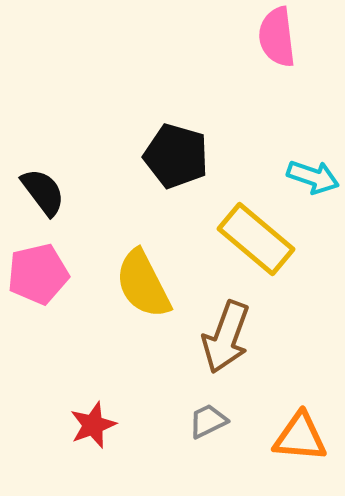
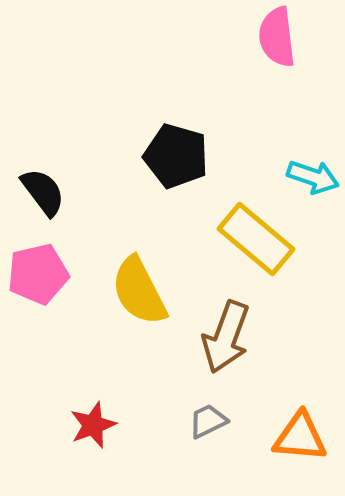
yellow semicircle: moved 4 px left, 7 px down
